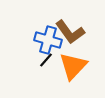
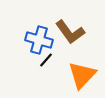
blue cross: moved 9 px left
orange triangle: moved 9 px right, 9 px down
